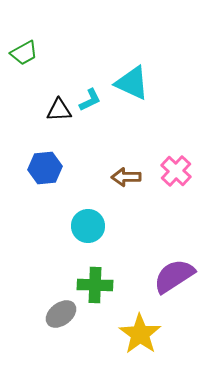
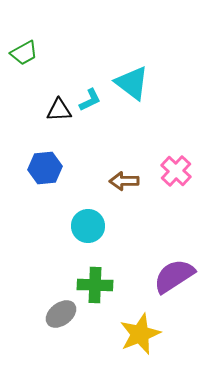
cyan triangle: rotated 12 degrees clockwise
brown arrow: moved 2 px left, 4 px down
yellow star: rotated 15 degrees clockwise
